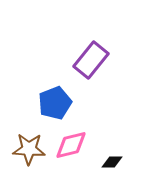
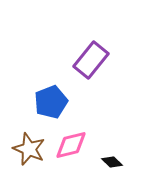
blue pentagon: moved 4 px left, 1 px up
brown star: rotated 20 degrees clockwise
black diamond: rotated 45 degrees clockwise
